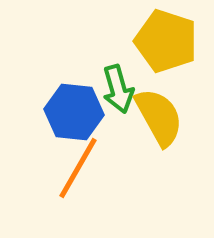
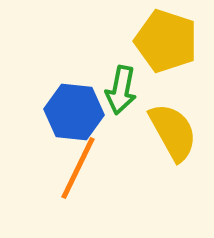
green arrow: moved 3 px right, 1 px down; rotated 27 degrees clockwise
yellow semicircle: moved 14 px right, 15 px down
orange line: rotated 4 degrees counterclockwise
